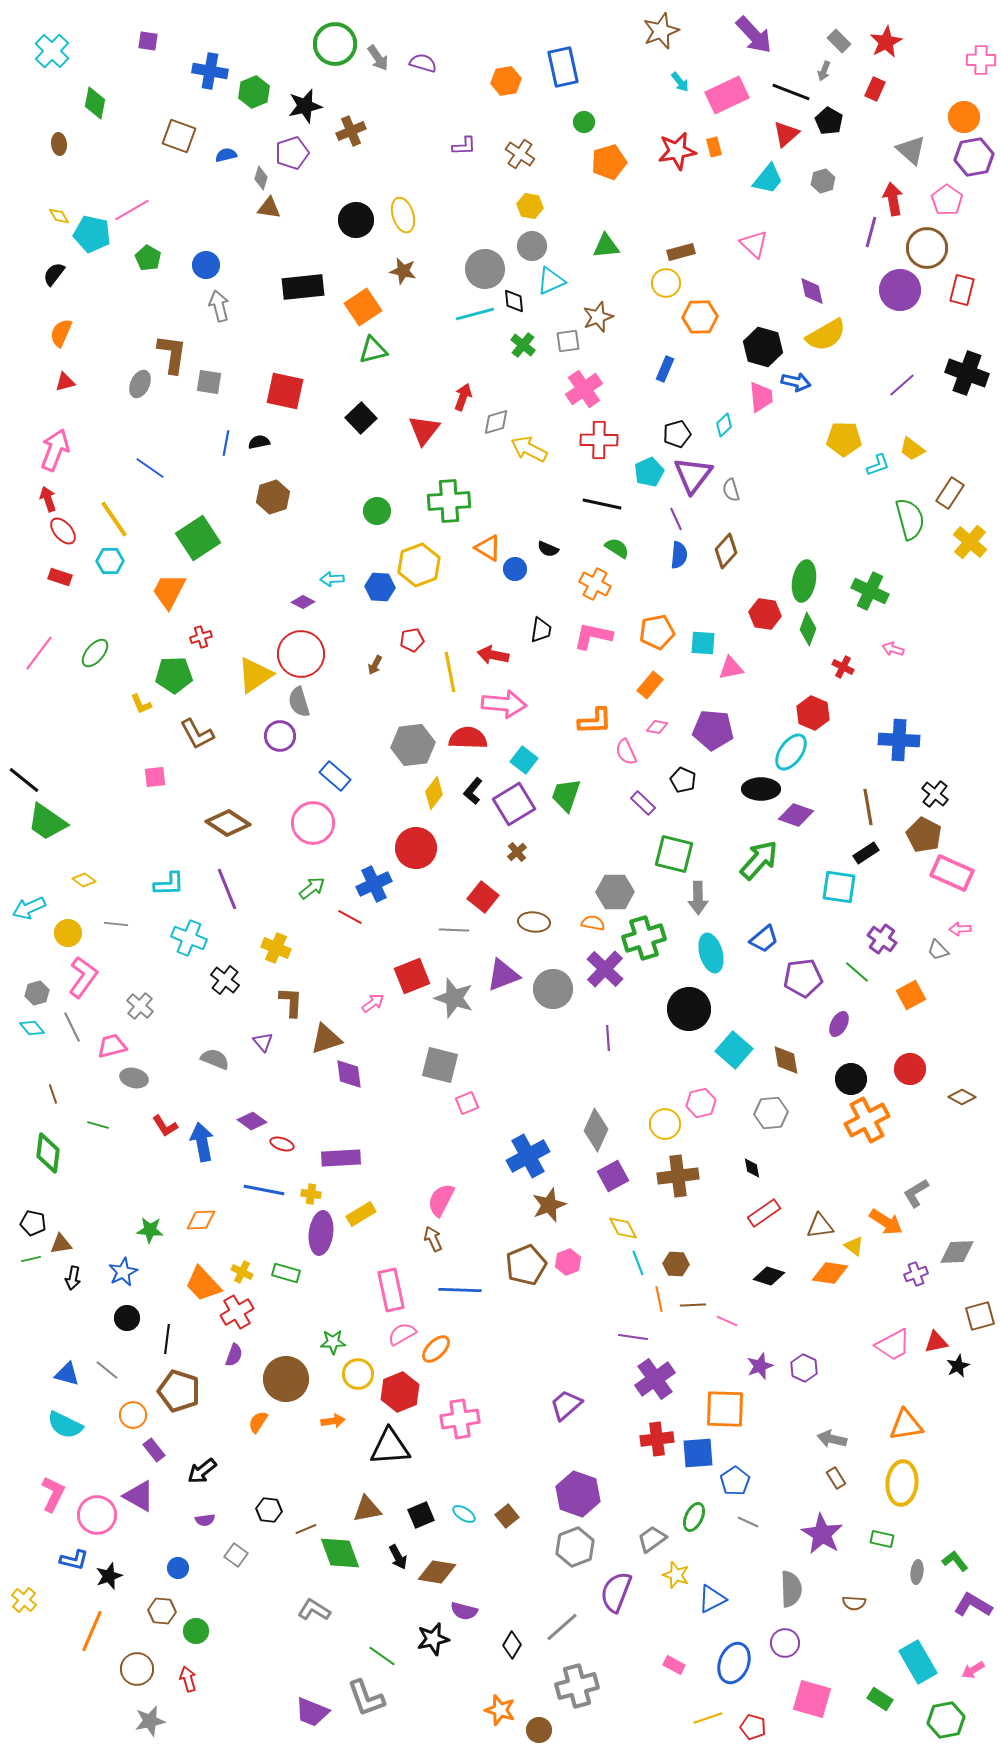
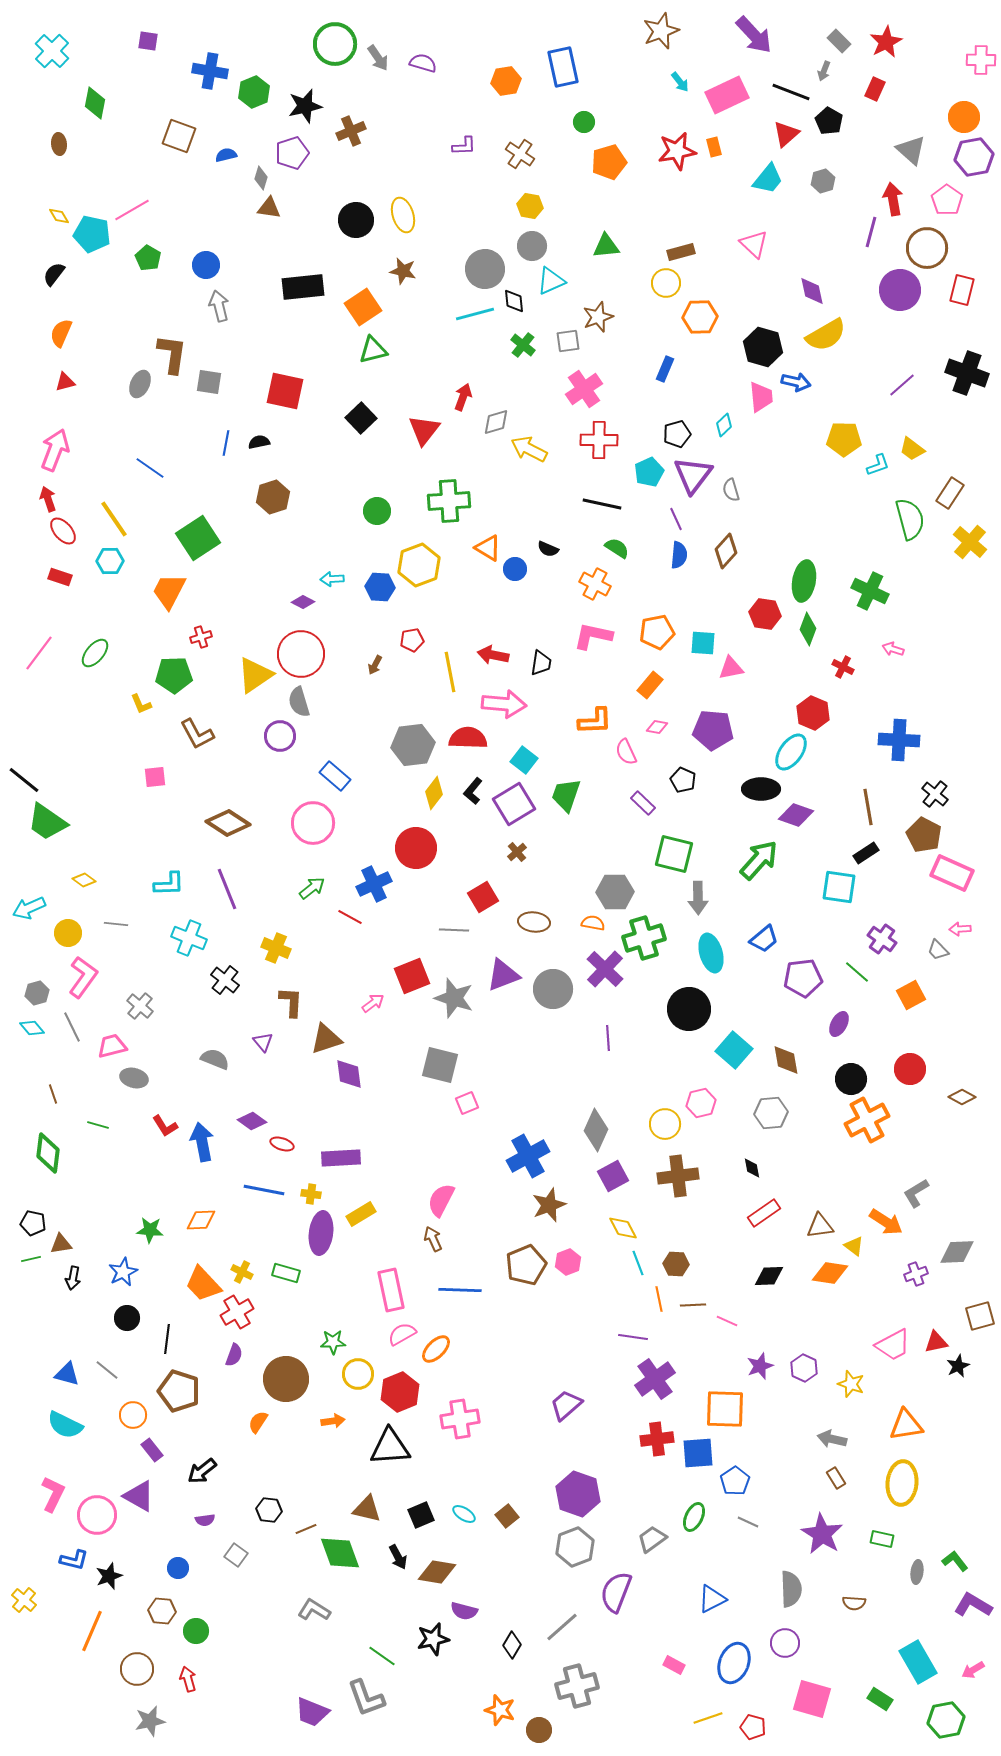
black trapezoid at (541, 630): moved 33 px down
red square at (483, 897): rotated 20 degrees clockwise
black diamond at (769, 1276): rotated 20 degrees counterclockwise
purple rectangle at (154, 1450): moved 2 px left
brown triangle at (367, 1509): rotated 24 degrees clockwise
yellow star at (676, 1575): moved 175 px right, 191 px up
